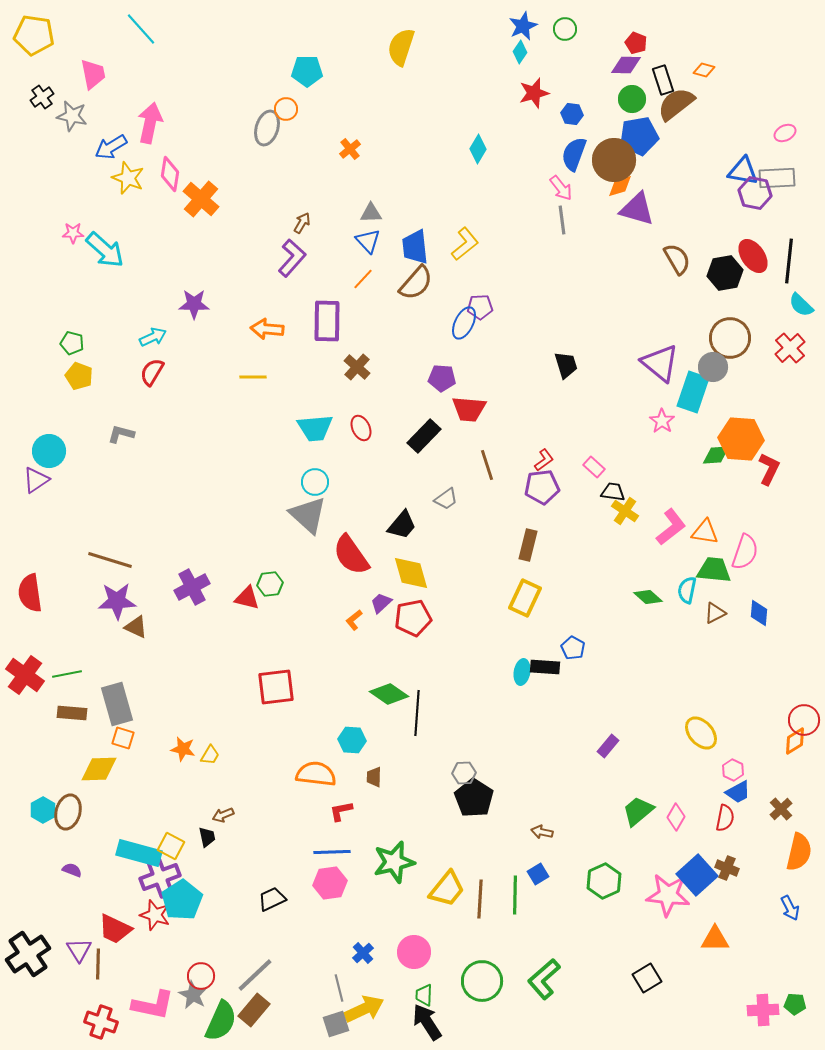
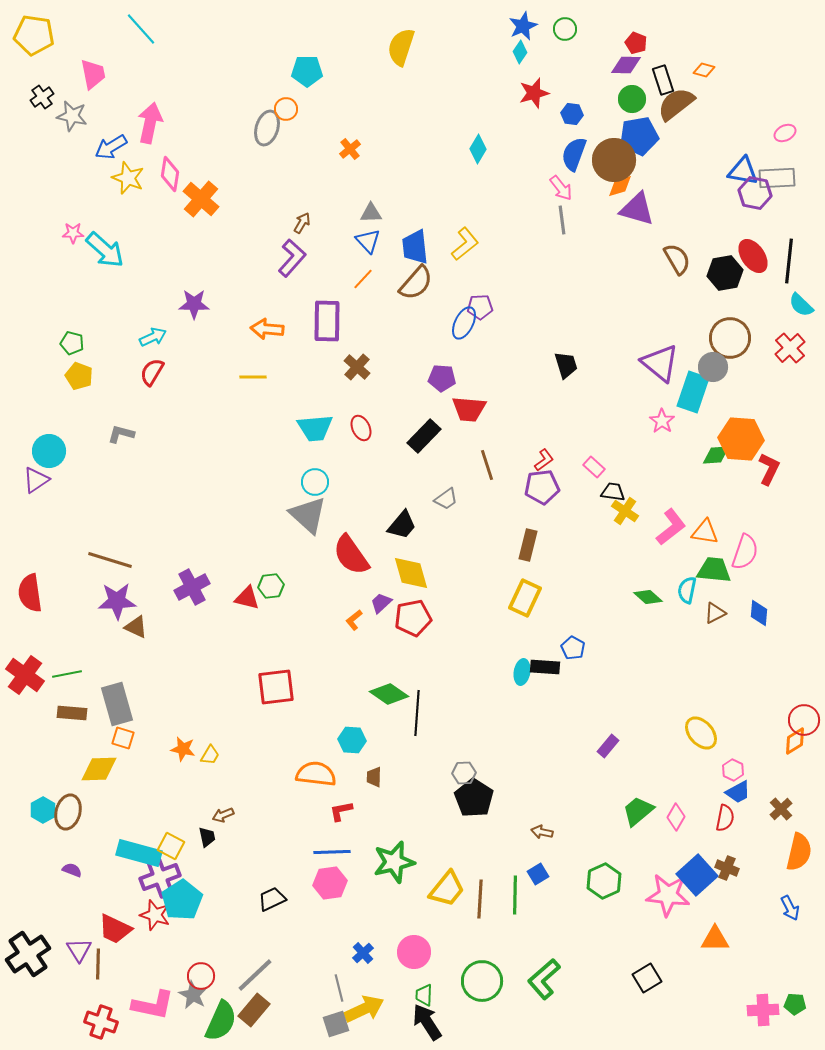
green hexagon at (270, 584): moved 1 px right, 2 px down
